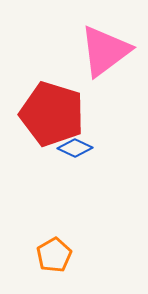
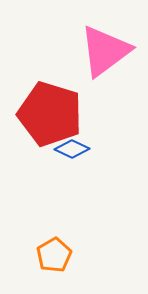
red pentagon: moved 2 px left
blue diamond: moved 3 px left, 1 px down
